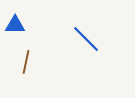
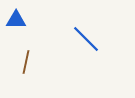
blue triangle: moved 1 px right, 5 px up
